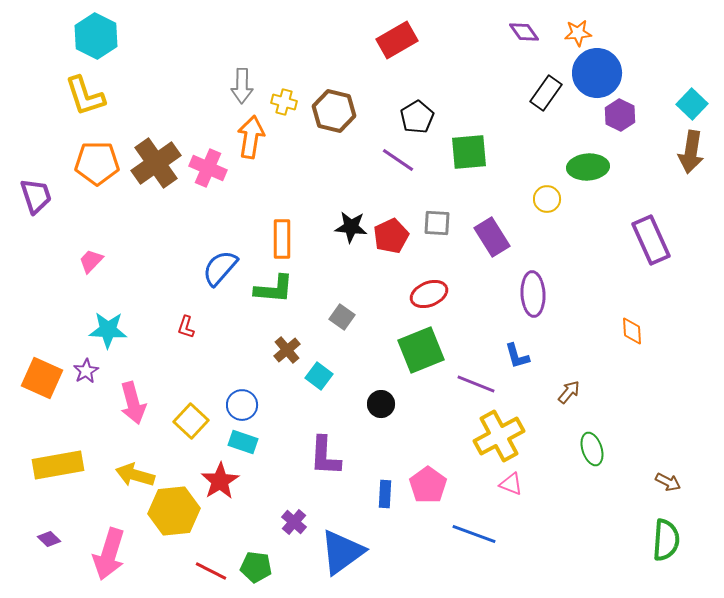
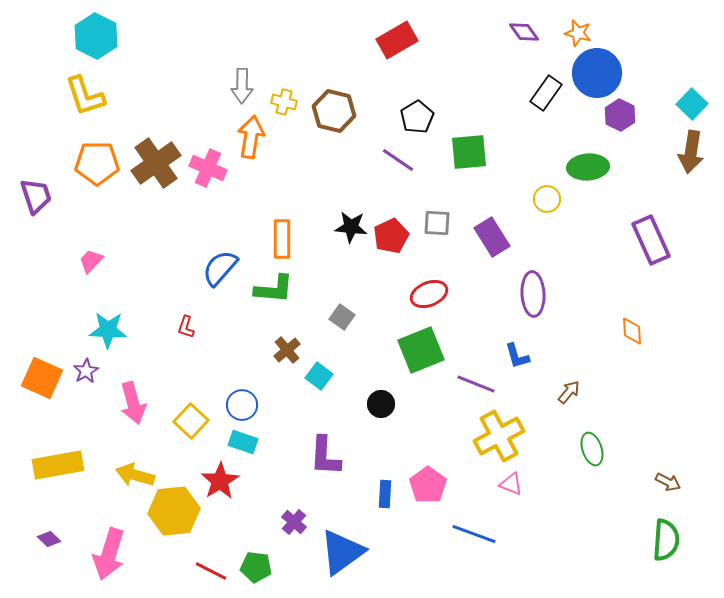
orange star at (578, 33): rotated 20 degrees clockwise
